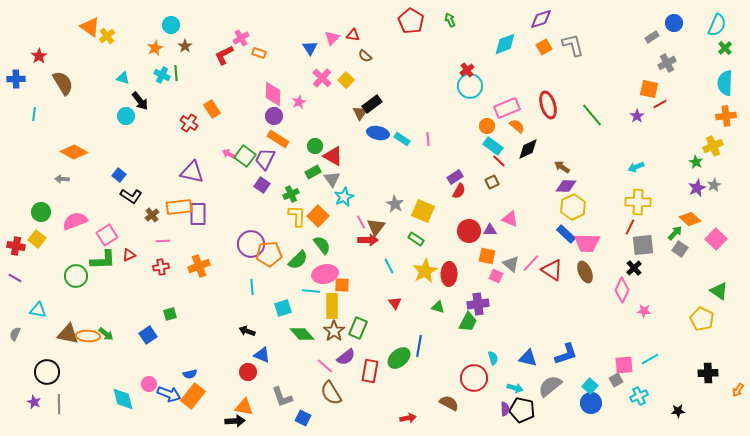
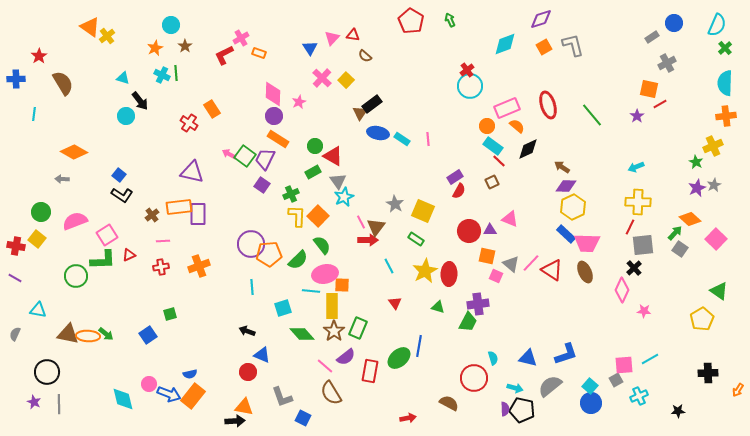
gray triangle at (332, 179): moved 6 px right, 2 px down
black L-shape at (131, 196): moved 9 px left, 1 px up
yellow pentagon at (702, 319): rotated 15 degrees clockwise
